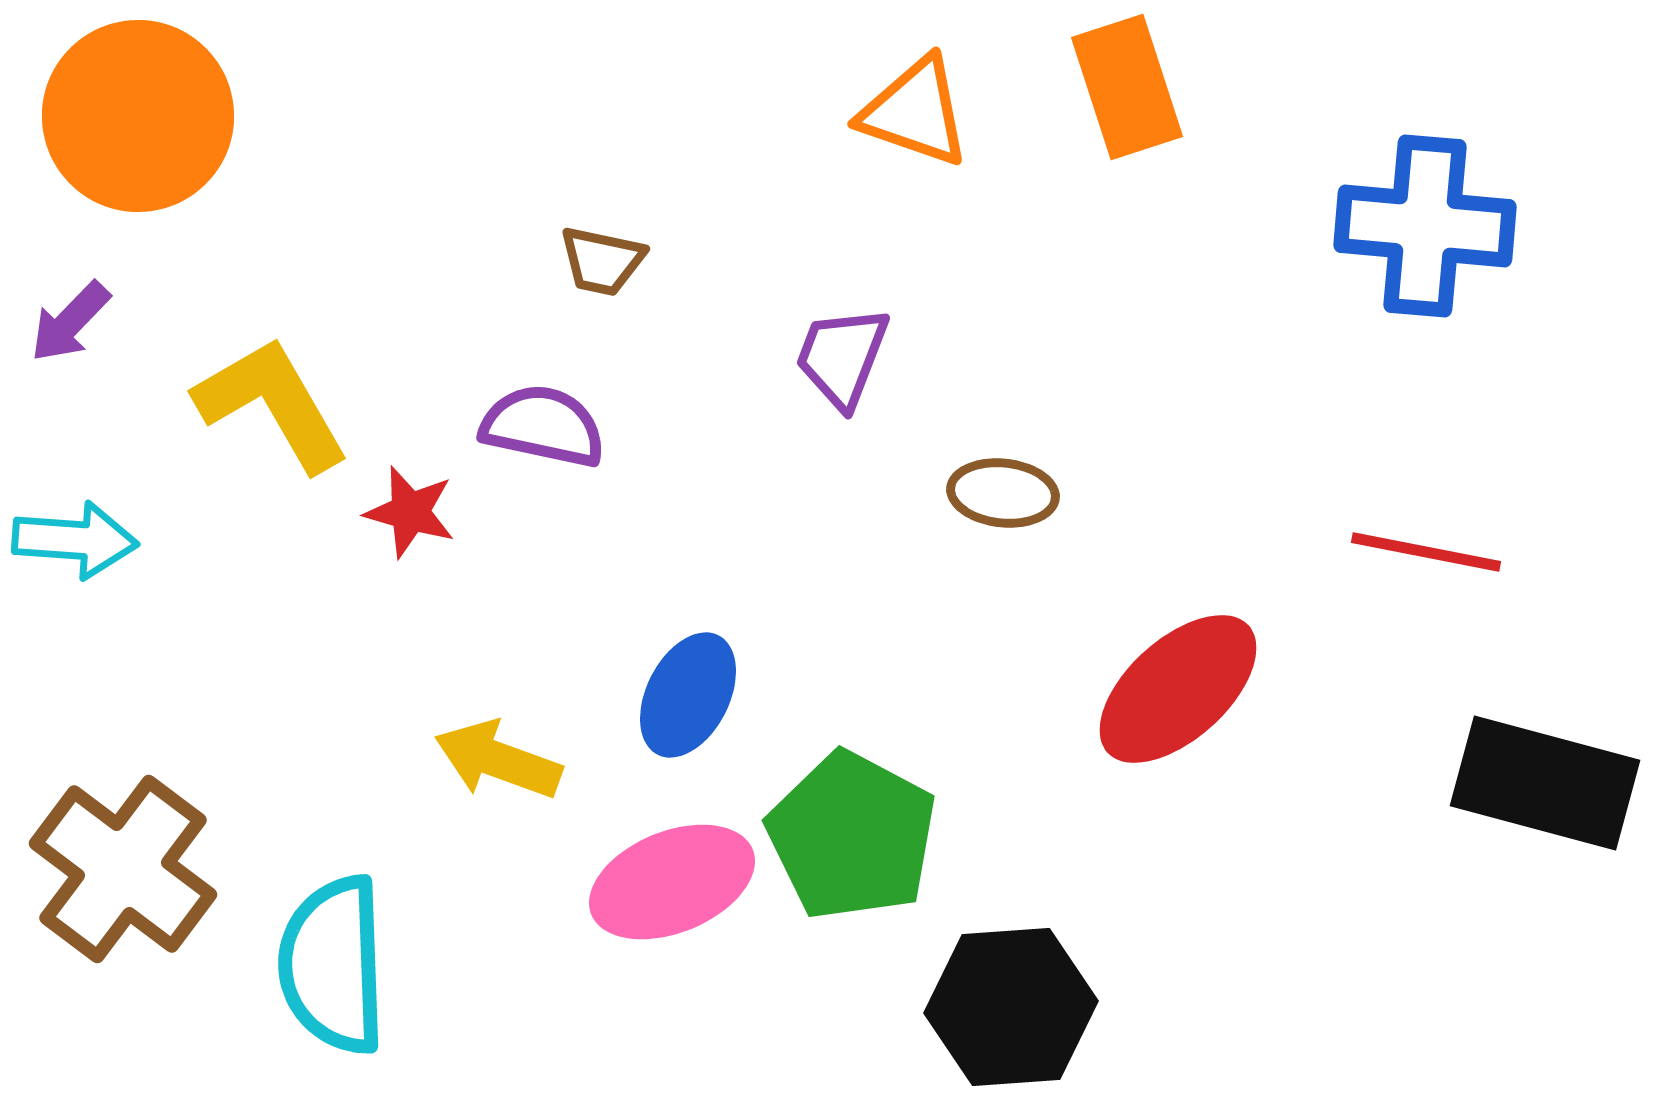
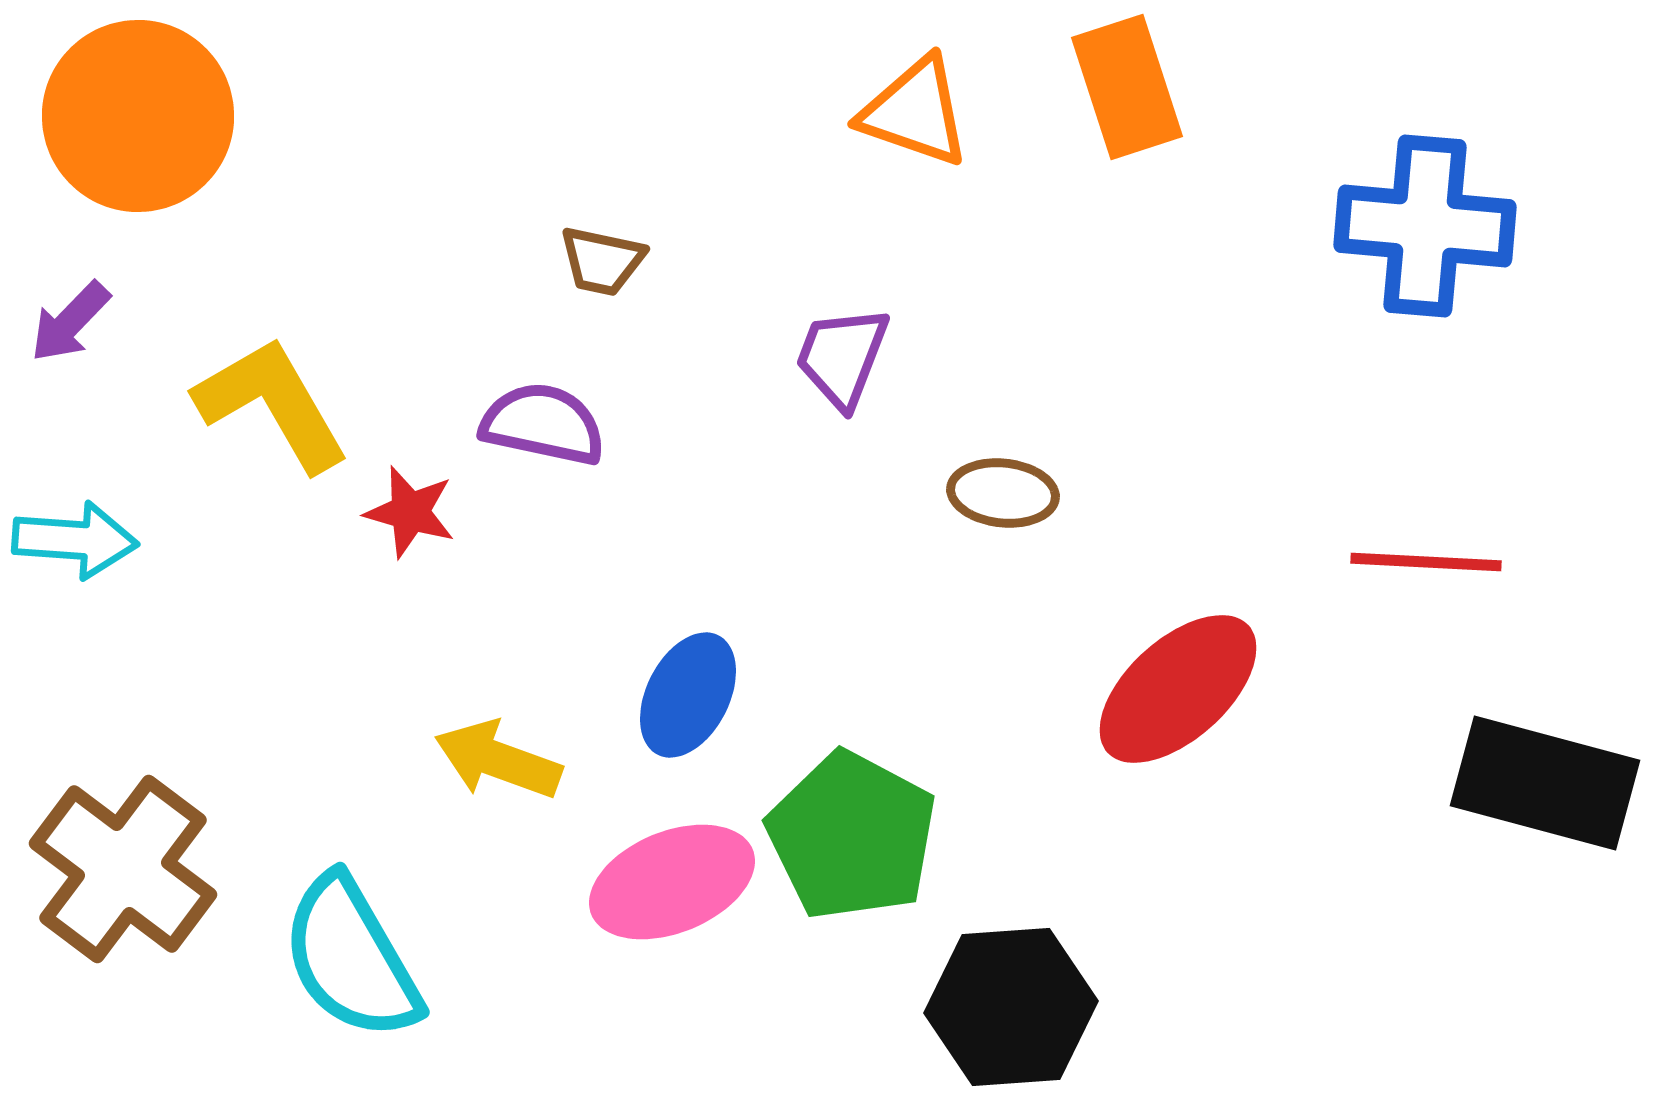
purple semicircle: moved 2 px up
red line: moved 10 px down; rotated 8 degrees counterclockwise
cyan semicircle: moved 18 px right, 7 px up; rotated 28 degrees counterclockwise
